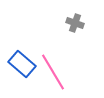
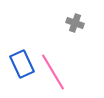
blue rectangle: rotated 24 degrees clockwise
